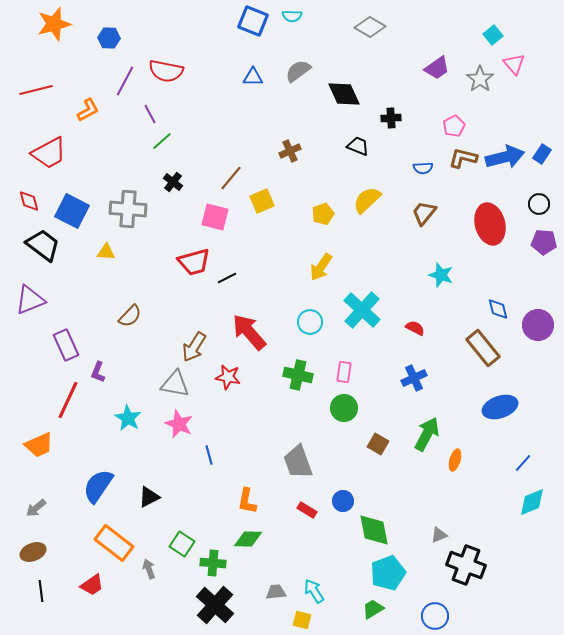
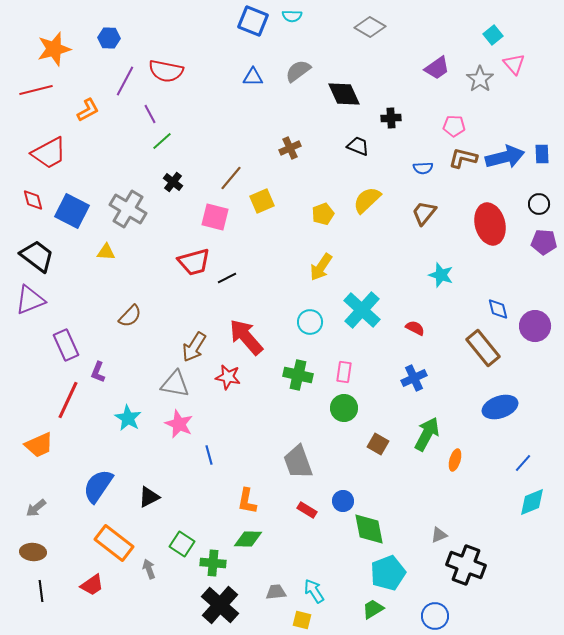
orange star at (54, 24): moved 25 px down
pink pentagon at (454, 126): rotated 30 degrees clockwise
brown cross at (290, 151): moved 3 px up
blue rectangle at (542, 154): rotated 36 degrees counterclockwise
red diamond at (29, 201): moved 4 px right, 1 px up
gray cross at (128, 209): rotated 27 degrees clockwise
black trapezoid at (43, 245): moved 6 px left, 11 px down
purple circle at (538, 325): moved 3 px left, 1 px down
red arrow at (249, 332): moved 3 px left, 5 px down
green diamond at (374, 530): moved 5 px left, 1 px up
brown ellipse at (33, 552): rotated 25 degrees clockwise
black cross at (215, 605): moved 5 px right
